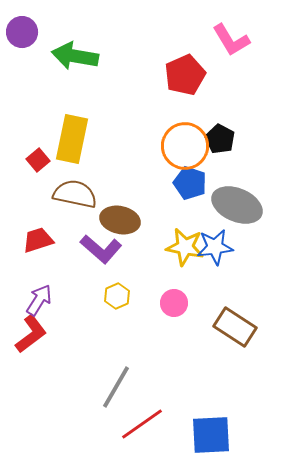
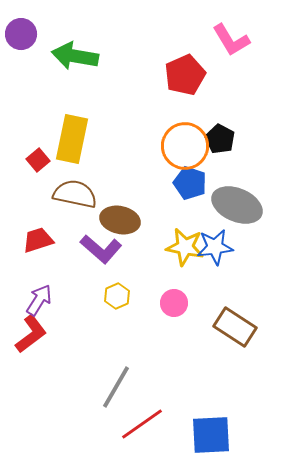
purple circle: moved 1 px left, 2 px down
